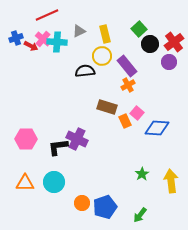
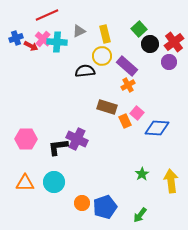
purple rectangle: rotated 10 degrees counterclockwise
